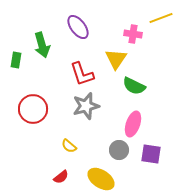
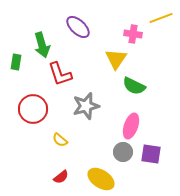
purple ellipse: rotated 10 degrees counterclockwise
green rectangle: moved 2 px down
red L-shape: moved 22 px left
pink ellipse: moved 2 px left, 2 px down
yellow semicircle: moved 9 px left, 6 px up
gray circle: moved 4 px right, 2 px down
